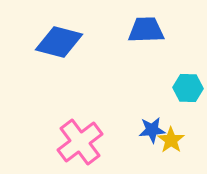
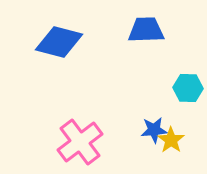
blue star: moved 2 px right
